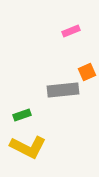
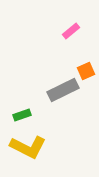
pink rectangle: rotated 18 degrees counterclockwise
orange square: moved 1 px left, 1 px up
gray rectangle: rotated 20 degrees counterclockwise
